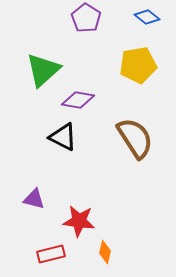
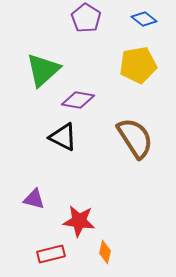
blue diamond: moved 3 px left, 2 px down
